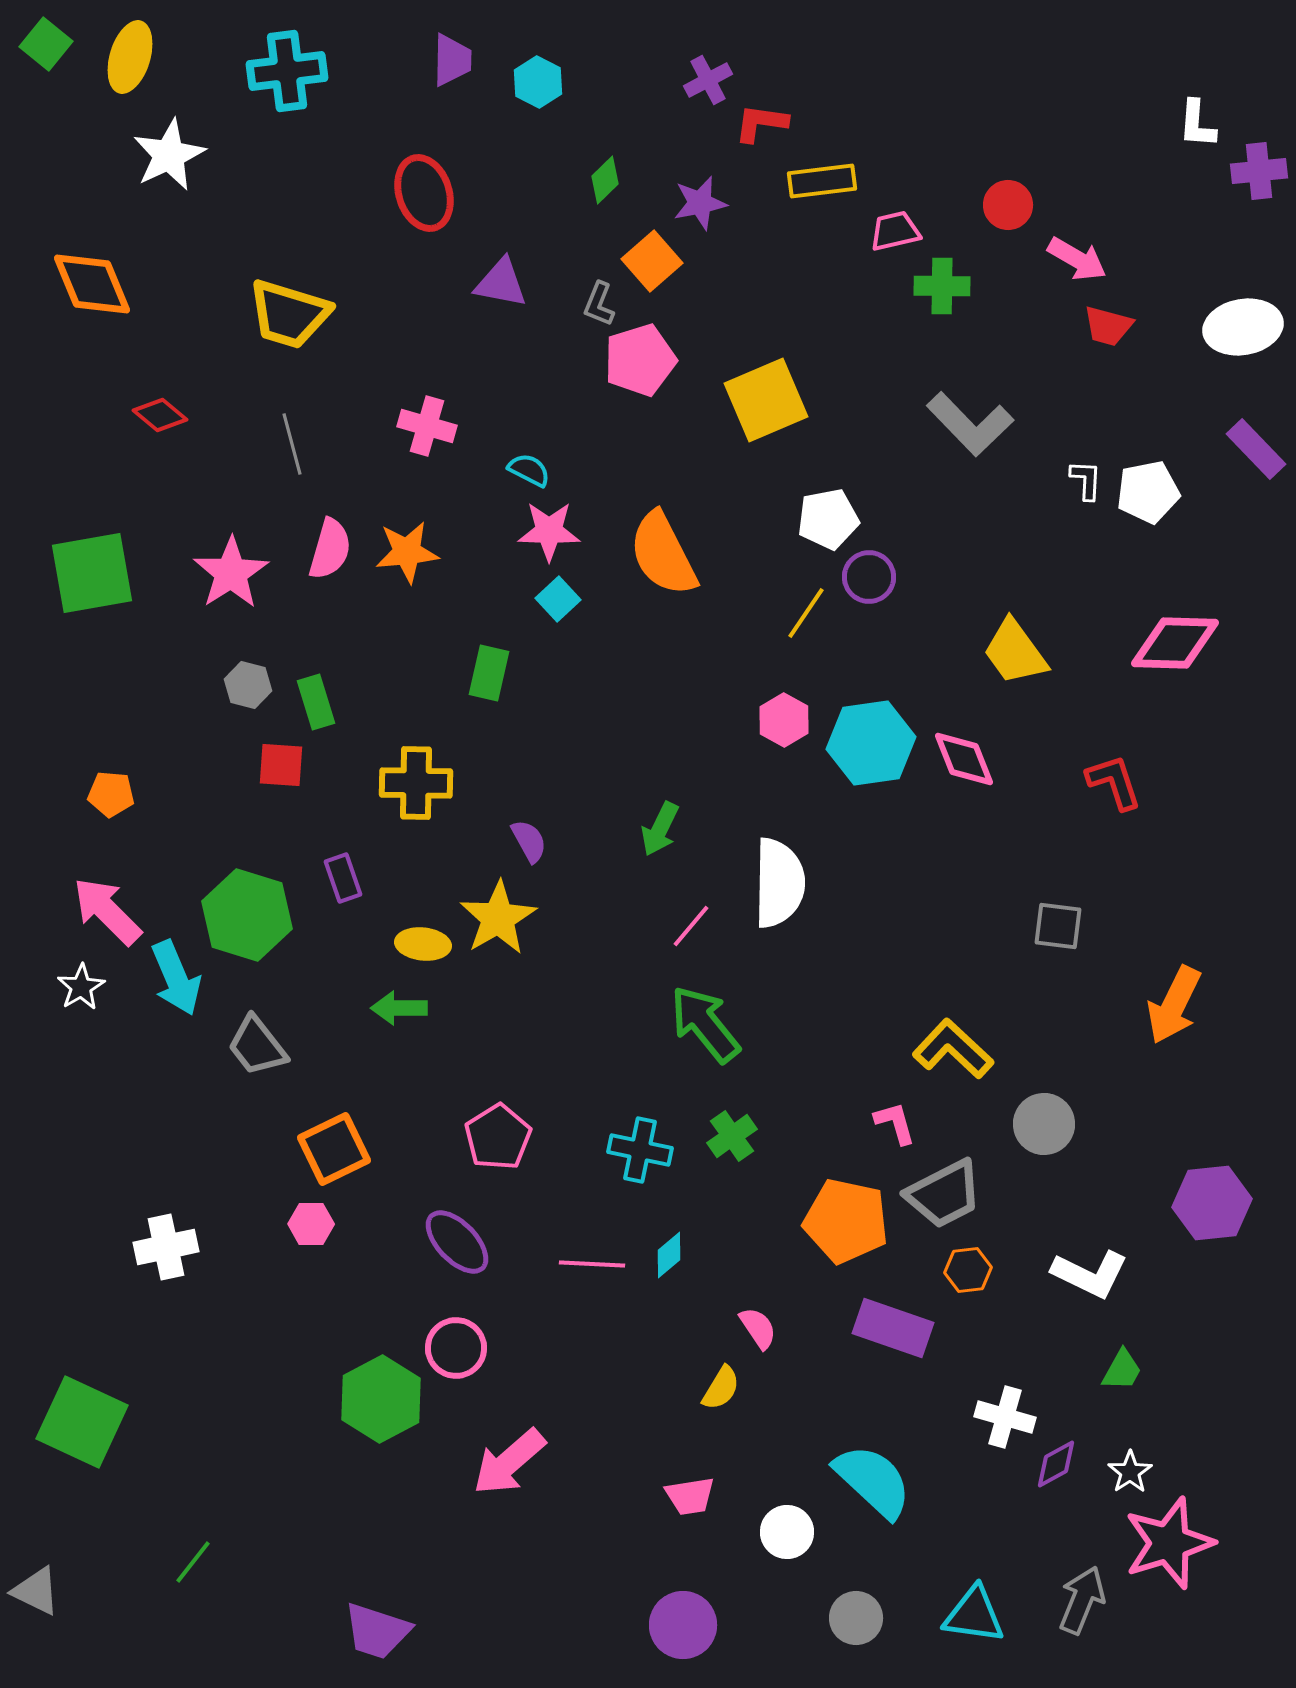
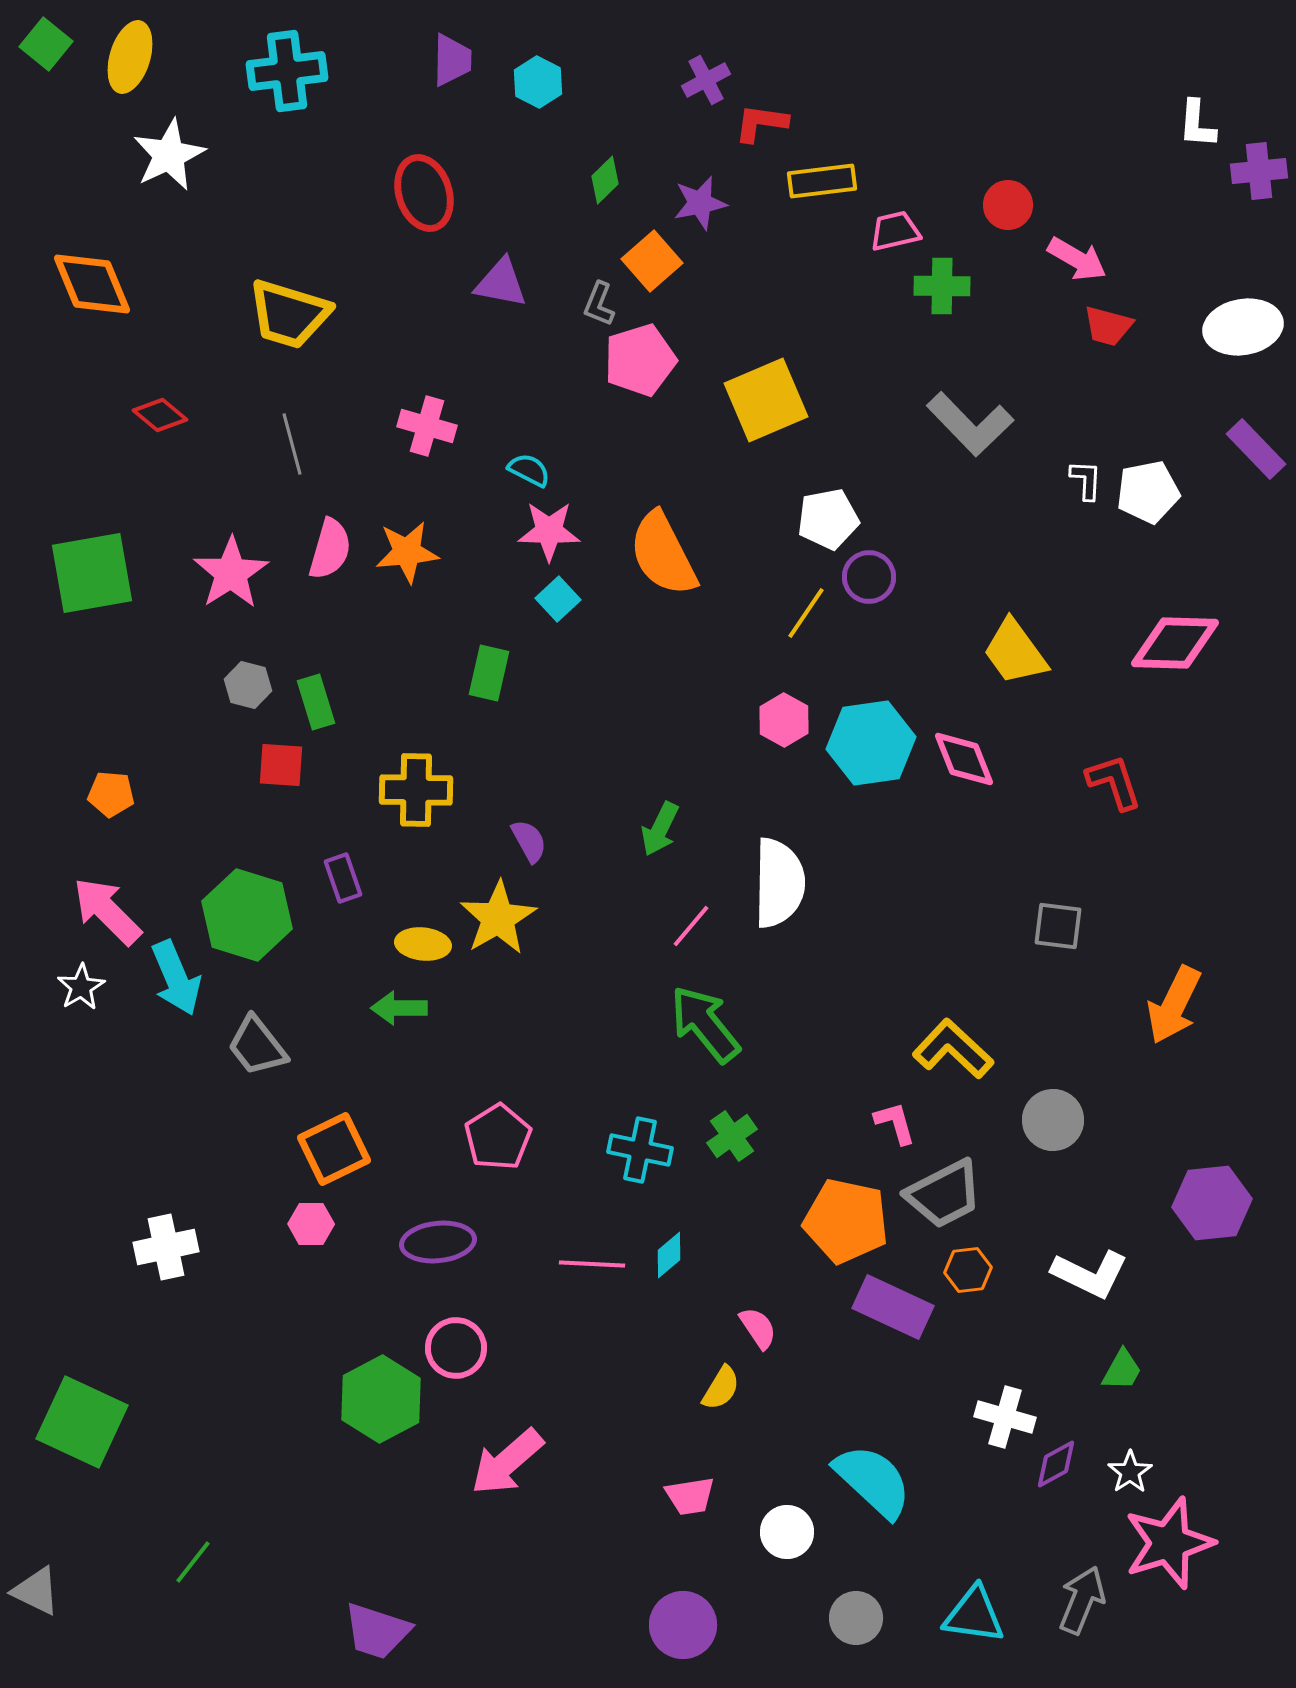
purple cross at (708, 80): moved 2 px left
yellow cross at (416, 783): moved 7 px down
gray circle at (1044, 1124): moved 9 px right, 4 px up
purple ellipse at (457, 1242): moved 19 px left; rotated 52 degrees counterclockwise
purple rectangle at (893, 1328): moved 21 px up; rotated 6 degrees clockwise
pink arrow at (509, 1462): moved 2 px left
